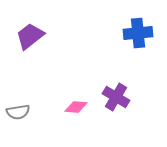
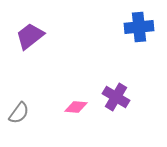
blue cross: moved 1 px right, 6 px up
gray semicircle: moved 1 px right, 1 px down; rotated 45 degrees counterclockwise
